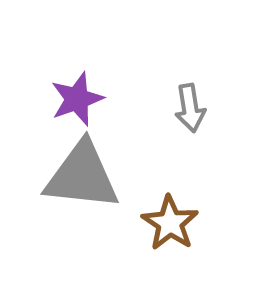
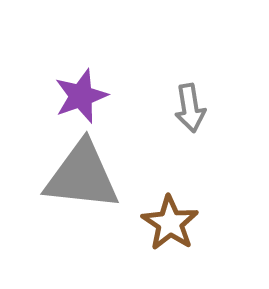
purple star: moved 4 px right, 3 px up
